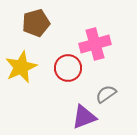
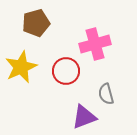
red circle: moved 2 px left, 3 px down
gray semicircle: rotated 70 degrees counterclockwise
